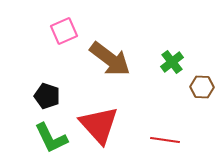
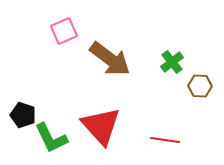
brown hexagon: moved 2 px left, 1 px up
black pentagon: moved 24 px left, 19 px down
red triangle: moved 2 px right, 1 px down
